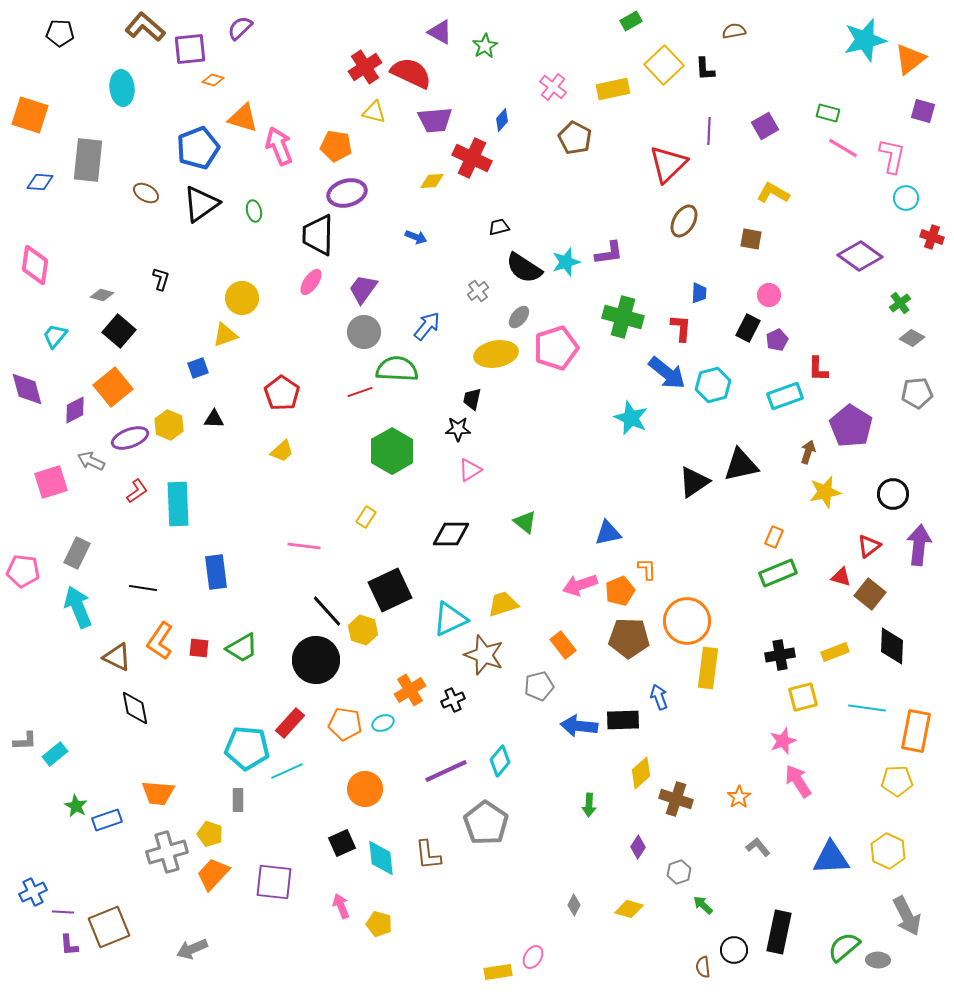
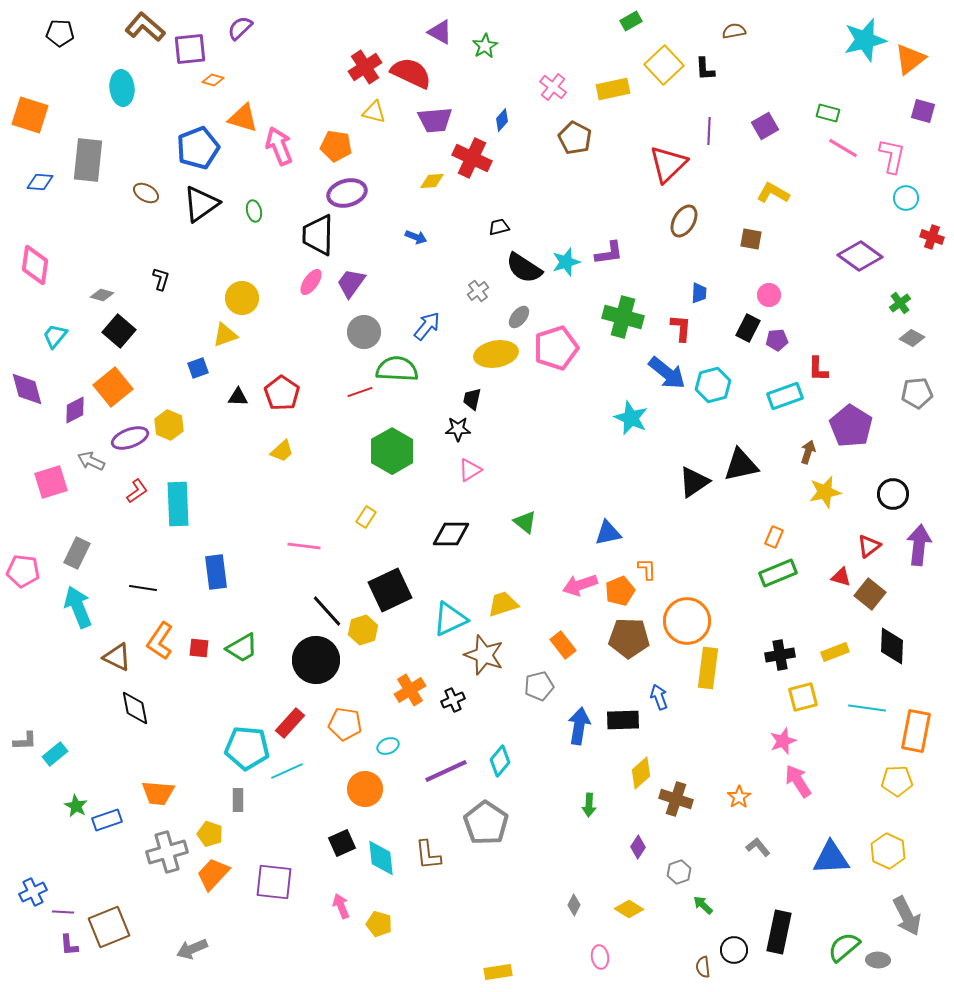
purple trapezoid at (363, 289): moved 12 px left, 6 px up
purple pentagon at (777, 340): rotated 20 degrees clockwise
black triangle at (214, 419): moved 24 px right, 22 px up
yellow hexagon at (363, 630): rotated 24 degrees clockwise
cyan ellipse at (383, 723): moved 5 px right, 23 px down
blue arrow at (579, 726): rotated 93 degrees clockwise
yellow diamond at (629, 909): rotated 16 degrees clockwise
pink ellipse at (533, 957): moved 67 px right; rotated 40 degrees counterclockwise
